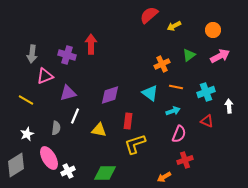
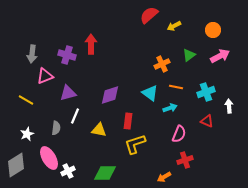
cyan arrow: moved 3 px left, 3 px up
